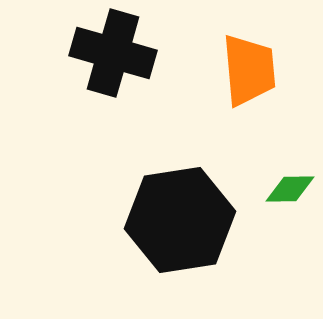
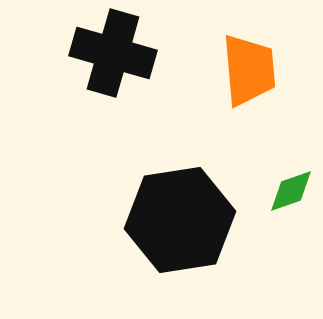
green diamond: moved 1 px right, 2 px down; rotated 18 degrees counterclockwise
